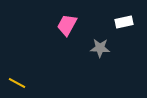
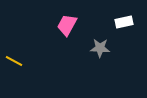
yellow line: moved 3 px left, 22 px up
